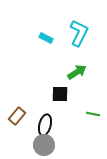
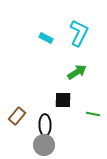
black square: moved 3 px right, 6 px down
black ellipse: rotated 15 degrees counterclockwise
